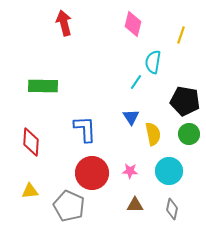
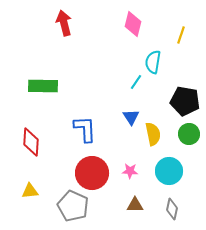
gray pentagon: moved 4 px right
